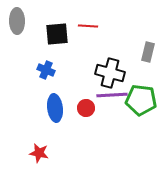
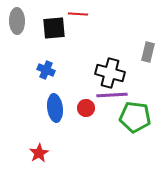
red line: moved 10 px left, 12 px up
black square: moved 3 px left, 6 px up
green pentagon: moved 6 px left, 17 px down
red star: rotated 30 degrees clockwise
